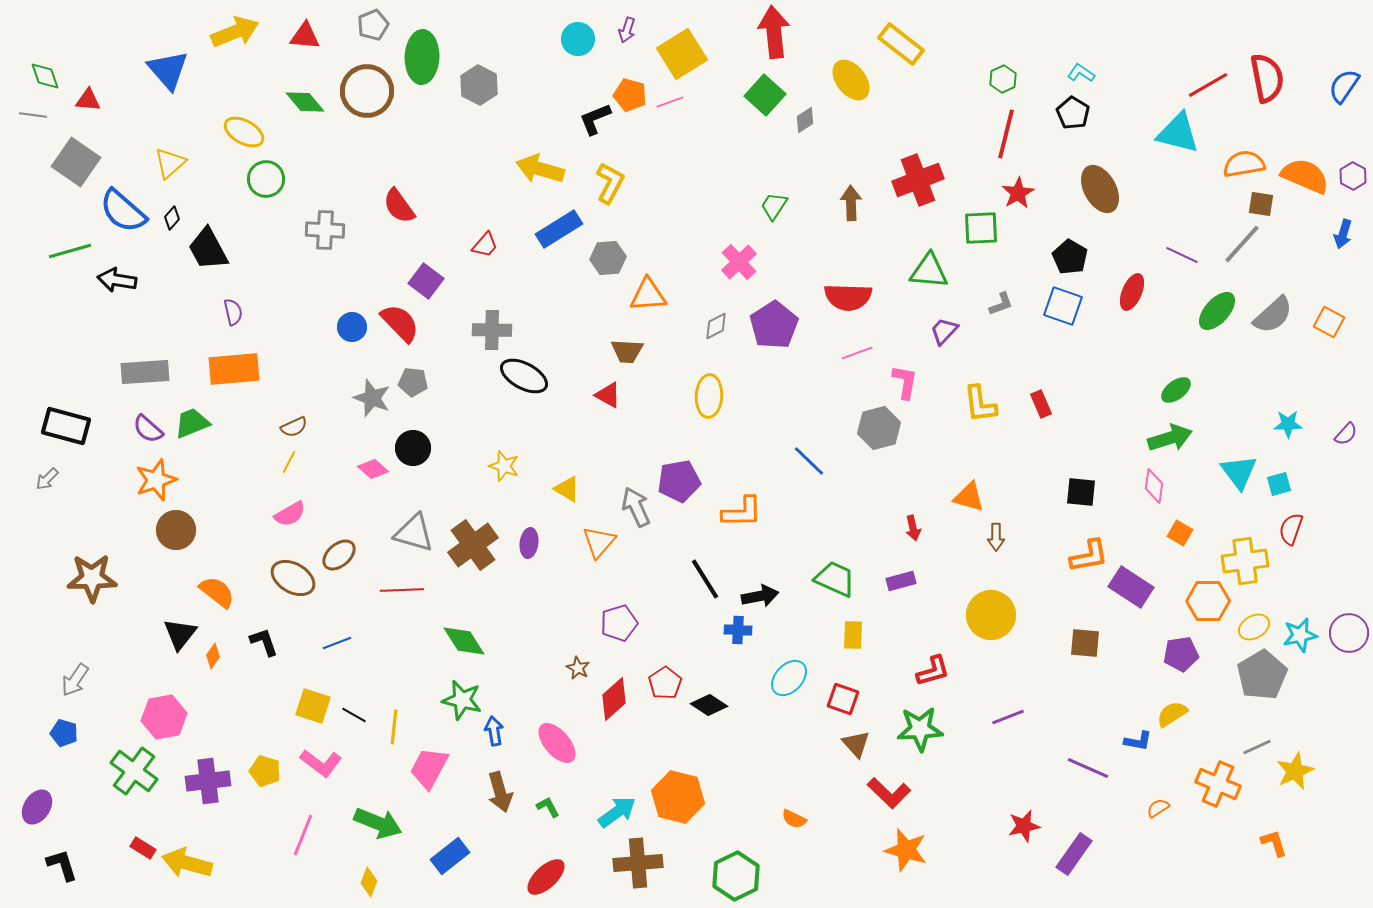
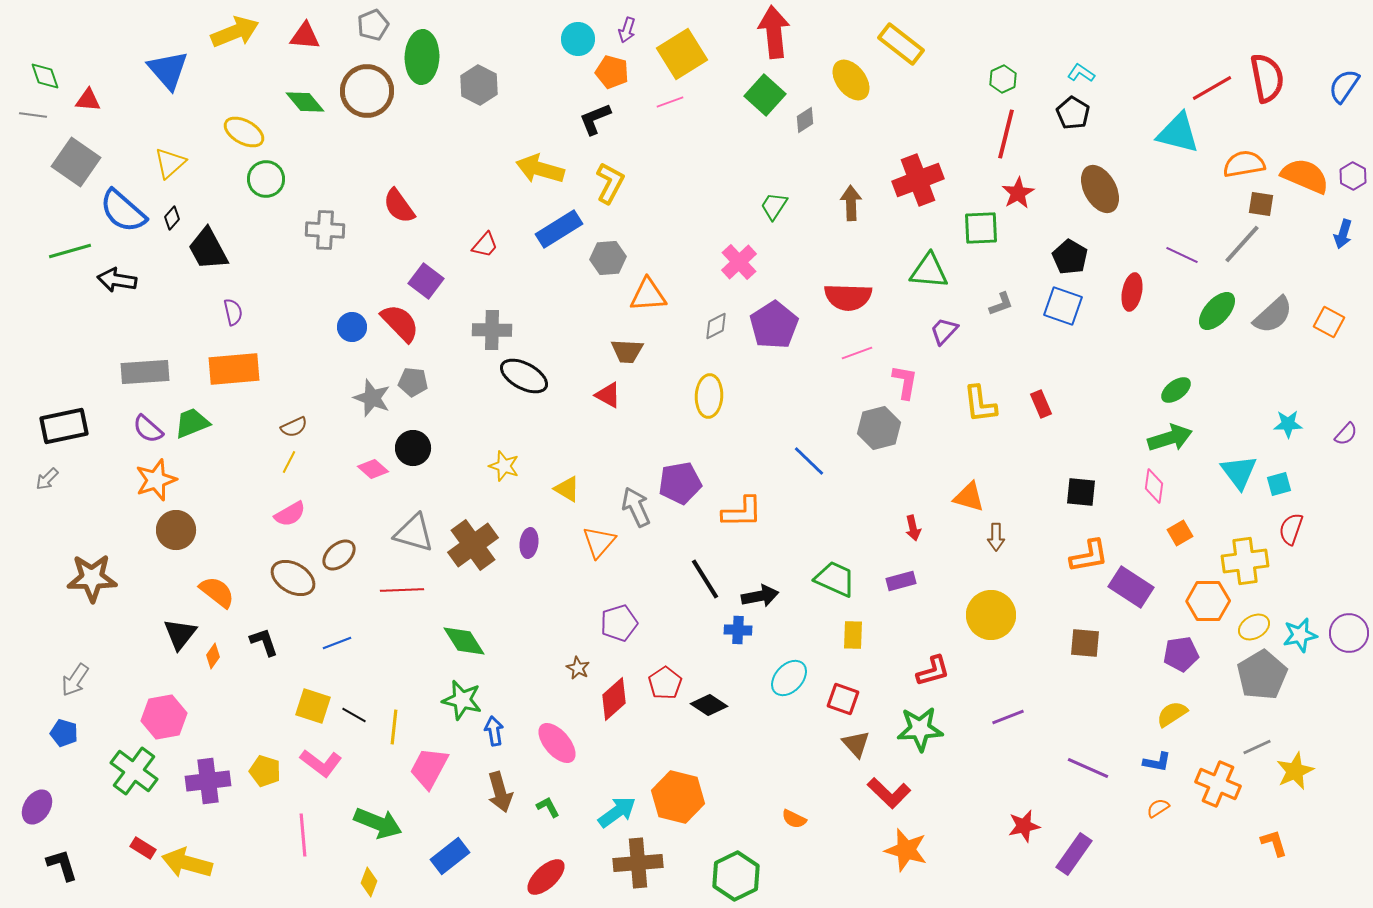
red line at (1208, 85): moved 4 px right, 3 px down
orange pentagon at (630, 95): moved 18 px left, 23 px up
red ellipse at (1132, 292): rotated 12 degrees counterclockwise
black rectangle at (66, 426): moved 2 px left; rotated 27 degrees counterclockwise
purple pentagon at (679, 481): moved 1 px right, 2 px down
orange square at (1180, 533): rotated 30 degrees clockwise
blue L-shape at (1138, 741): moved 19 px right, 21 px down
pink line at (303, 835): rotated 27 degrees counterclockwise
